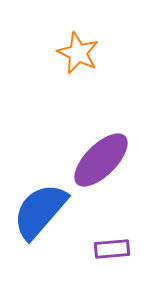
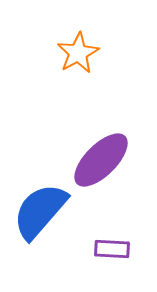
orange star: rotated 18 degrees clockwise
purple rectangle: rotated 8 degrees clockwise
